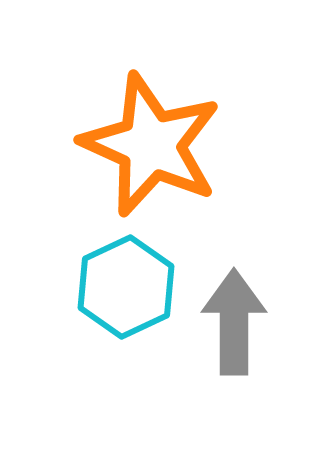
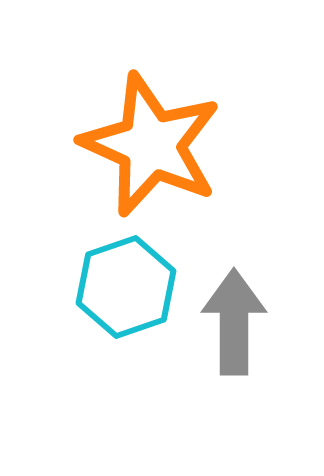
cyan hexagon: rotated 6 degrees clockwise
